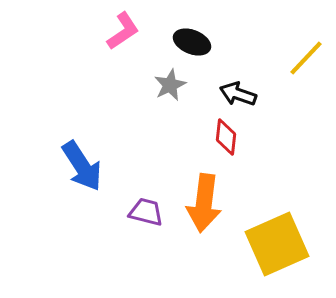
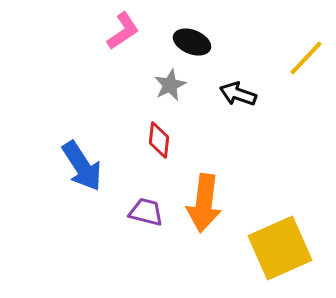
red diamond: moved 67 px left, 3 px down
yellow square: moved 3 px right, 4 px down
